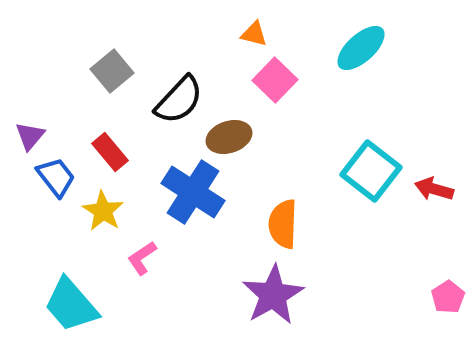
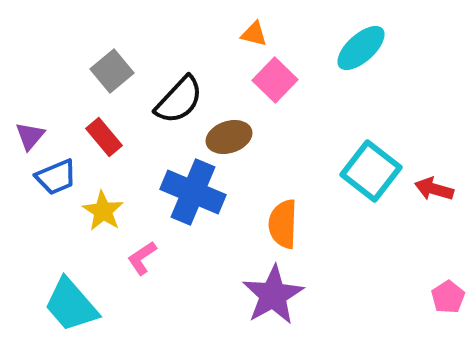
red rectangle: moved 6 px left, 15 px up
blue trapezoid: rotated 105 degrees clockwise
blue cross: rotated 10 degrees counterclockwise
